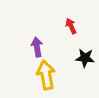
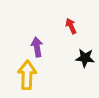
yellow arrow: moved 19 px left; rotated 12 degrees clockwise
